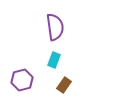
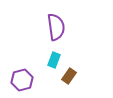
purple semicircle: moved 1 px right
brown rectangle: moved 5 px right, 9 px up
